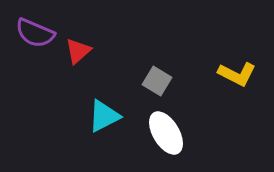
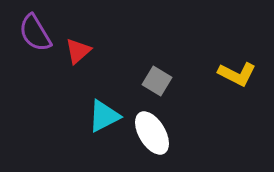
purple semicircle: rotated 36 degrees clockwise
white ellipse: moved 14 px left
